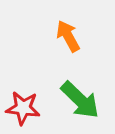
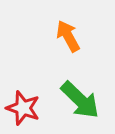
red star: rotated 12 degrees clockwise
